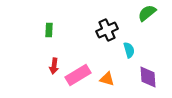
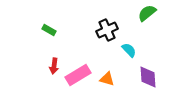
green rectangle: rotated 64 degrees counterclockwise
cyan semicircle: rotated 28 degrees counterclockwise
